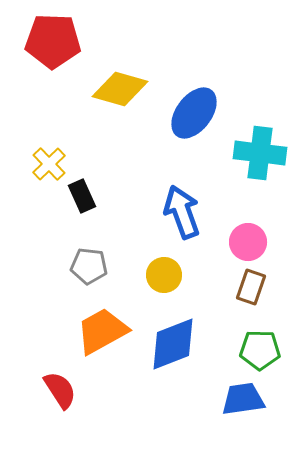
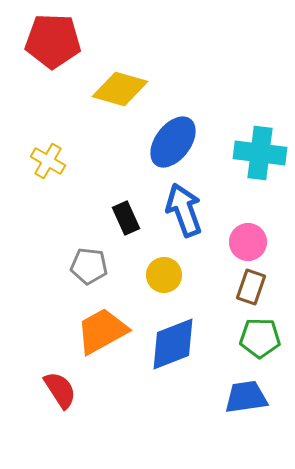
blue ellipse: moved 21 px left, 29 px down
yellow cross: moved 1 px left, 3 px up; rotated 16 degrees counterclockwise
black rectangle: moved 44 px right, 22 px down
blue arrow: moved 2 px right, 2 px up
green pentagon: moved 12 px up
blue trapezoid: moved 3 px right, 2 px up
